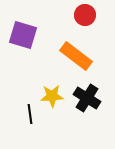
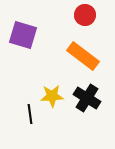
orange rectangle: moved 7 px right
